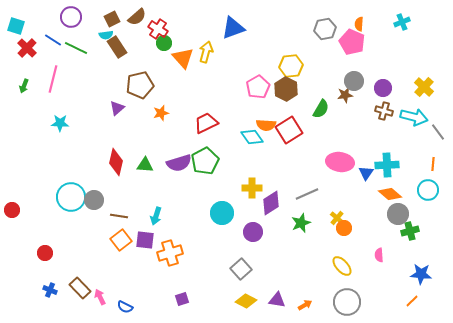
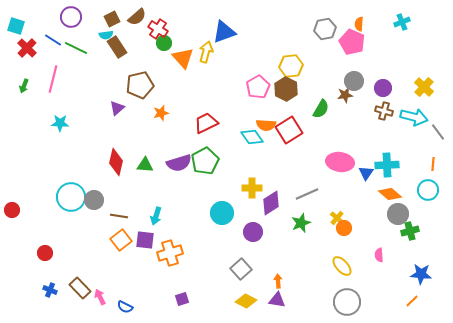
blue triangle at (233, 28): moved 9 px left, 4 px down
orange arrow at (305, 305): moved 27 px left, 24 px up; rotated 64 degrees counterclockwise
